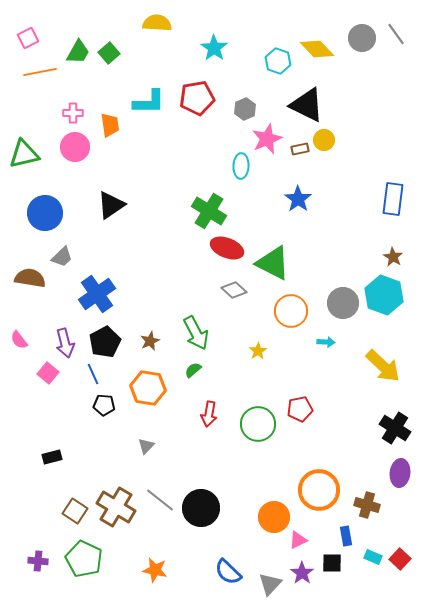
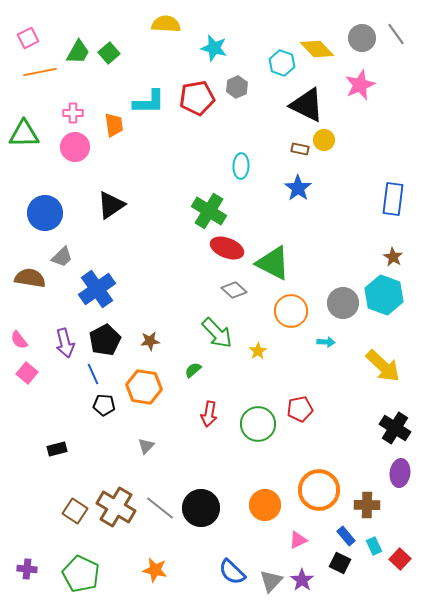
yellow semicircle at (157, 23): moved 9 px right, 1 px down
cyan star at (214, 48): rotated 20 degrees counterclockwise
cyan hexagon at (278, 61): moved 4 px right, 2 px down
gray hexagon at (245, 109): moved 8 px left, 22 px up
orange trapezoid at (110, 125): moved 4 px right
pink star at (267, 139): moved 93 px right, 54 px up
brown rectangle at (300, 149): rotated 24 degrees clockwise
green triangle at (24, 154): moved 20 px up; rotated 12 degrees clockwise
blue star at (298, 199): moved 11 px up
blue cross at (97, 294): moved 5 px up
green arrow at (196, 333): moved 21 px right; rotated 16 degrees counterclockwise
brown star at (150, 341): rotated 18 degrees clockwise
black pentagon at (105, 342): moved 2 px up
pink square at (48, 373): moved 21 px left
orange hexagon at (148, 388): moved 4 px left, 1 px up
black rectangle at (52, 457): moved 5 px right, 8 px up
gray line at (160, 500): moved 8 px down
brown cross at (367, 505): rotated 15 degrees counterclockwise
orange circle at (274, 517): moved 9 px left, 12 px up
blue rectangle at (346, 536): rotated 30 degrees counterclockwise
cyan rectangle at (373, 557): moved 1 px right, 11 px up; rotated 42 degrees clockwise
green pentagon at (84, 559): moved 3 px left, 15 px down
purple cross at (38, 561): moved 11 px left, 8 px down
black square at (332, 563): moved 8 px right; rotated 25 degrees clockwise
blue semicircle at (228, 572): moved 4 px right
purple star at (302, 573): moved 7 px down
gray triangle at (270, 584): moved 1 px right, 3 px up
